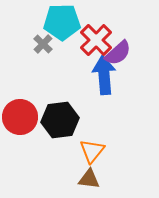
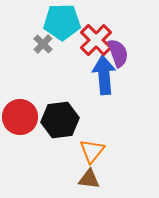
purple semicircle: rotated 68 degrees counterclockwise
